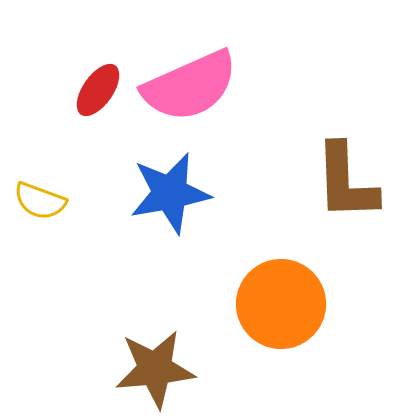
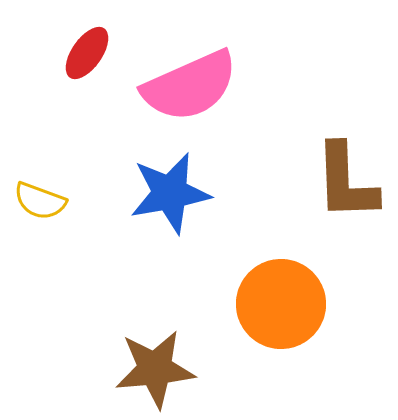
red ellipse: moved 11 px left, 37 px up
